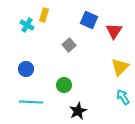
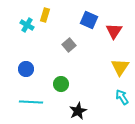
yellow rectangle: moved 1 px right
yellow triangle: rotated 12 degrees counterclockwise
green circle: moved 3 px left, 1 px up
cyan arrow: moved 1 px left
